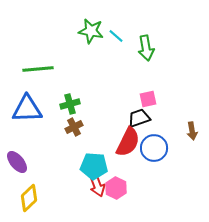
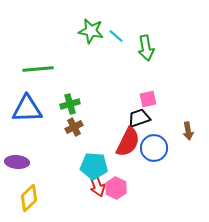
brown arrow: moved 4 px left
purple ellipse: rotated 45 degrees counterclockwise
